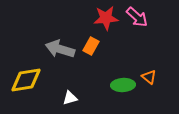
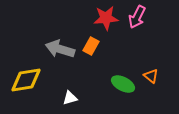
pink arrow: rotated 75 degrees clockwise
orange triangle: moved 2 px right, 1 px up
green ellipse: moved 1 px up; rotated 30 degrees clockwise
